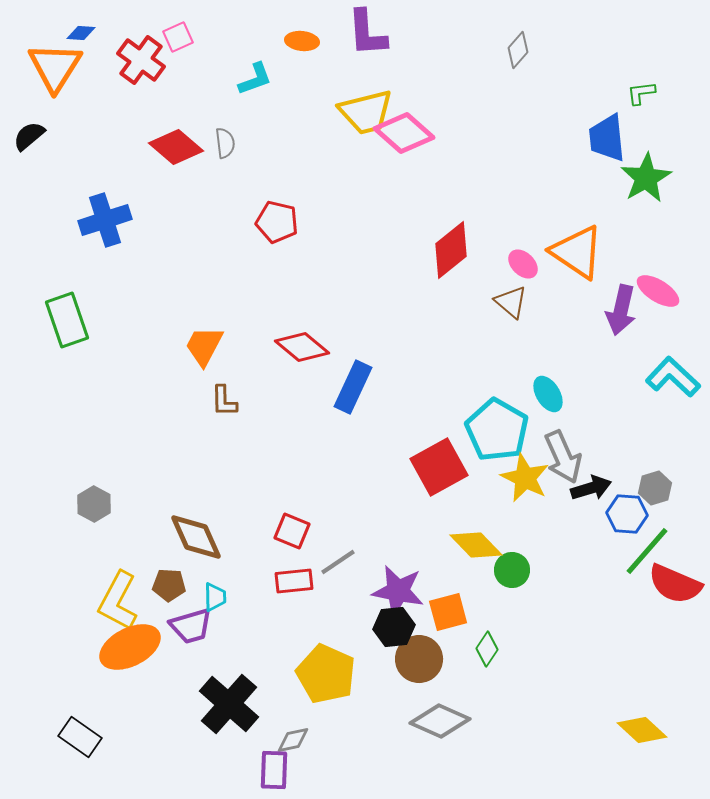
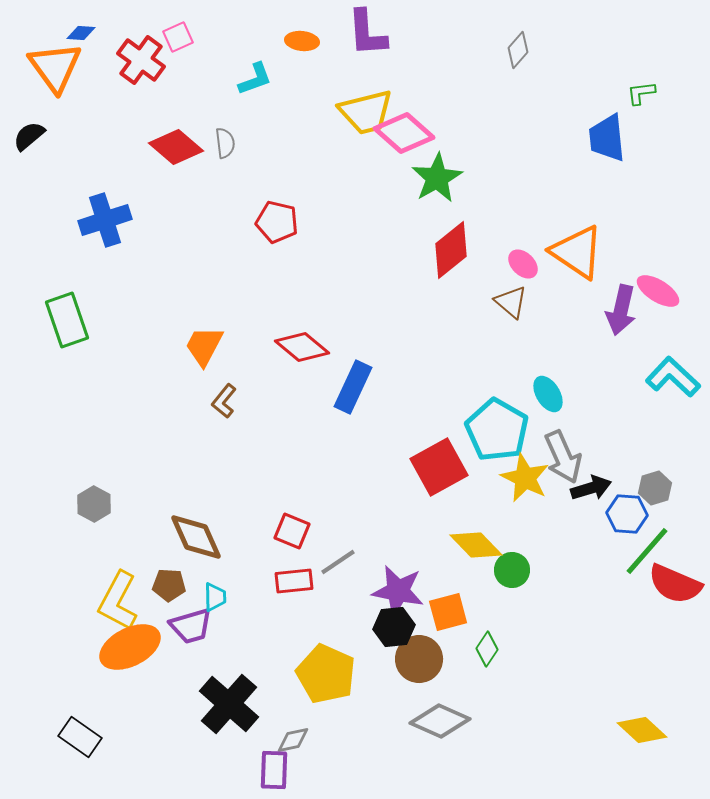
orange triangle at (55, 67): rotated 8 degrees counterclockwise
green star at (646, 178): moved 209 px left
brown L-shape at (224, 401): rotated 40 degrees clockwise
